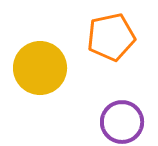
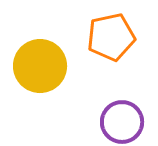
yellow circle: moved 2 px up
